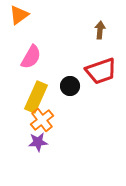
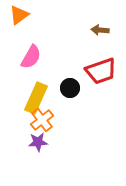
brown arrow: rotated 90 degrees counterclockwise
black circle: moved 2 px down
yellow rectangle: moved 1 px down
